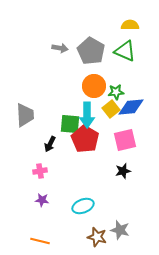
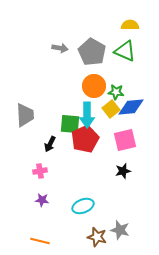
gray pentagon: moved 1 px right, 1 px down
green star: rotated 14 degrees clockwise
red pentagon: rotated 16 degrees clockwise
